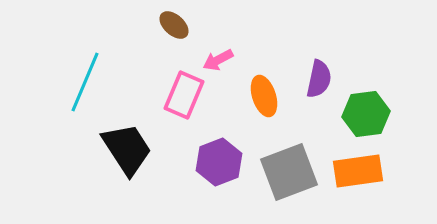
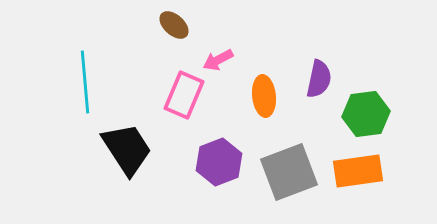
cyan line: rotated 28 degrees counterclockwise
orange ellipse: rotated 12 degrees clockwise
